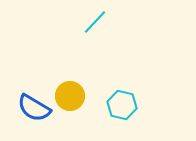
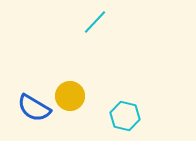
cyan hexagon: moved 3 px right, 11 px down
